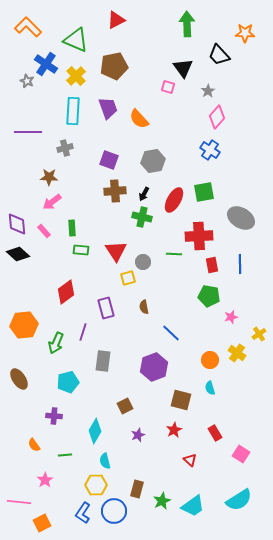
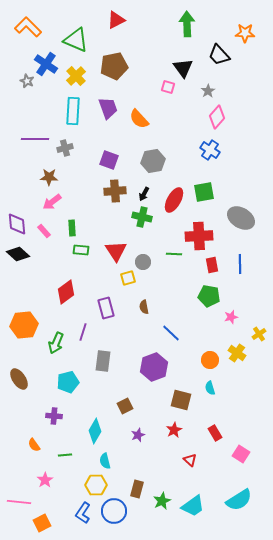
purple line at (28, 132): moved 7 px right, 7 px down
